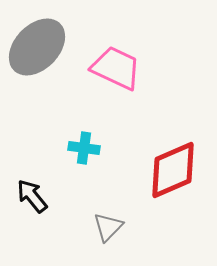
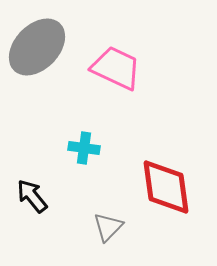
red diamond: moved 7 px left, 17 px down; rotated 74 degrees counterclockwise
